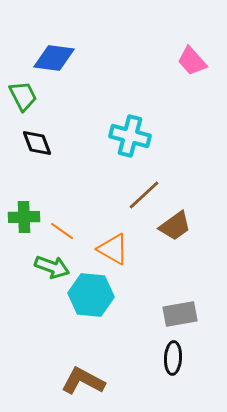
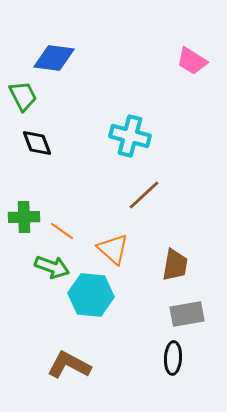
pink trapezoid: rotated 16 degrees counterclockwise
brown trapezoid: moved 39 px down; rotated 44 degrees counterclockwise
orange triangle: rotated 12 degrees clockwise
gray rectangle: moved 7 px right
brown L-shape: moved 14 px left, 16 px up
